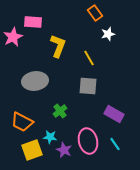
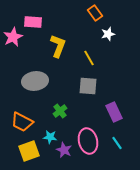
purple rectangle: moved 2 px up; rotated 36 degrees clockwise
cyan line: moved 2 px right, 1 px up
yellow square: moved 3 px left, 1 px down
